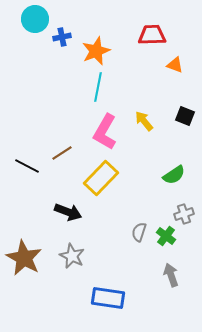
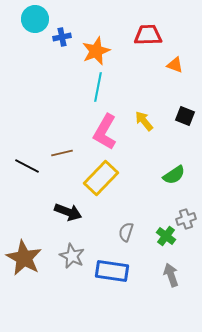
red trapezoid: moved 4 px left
brown line: rotated 20 degrees clockwise
gray cross: moved 2 px right, 5 px down
gray semicircle: moved 13 px left
blue rectangle: moved 4 px right, 27 px up
